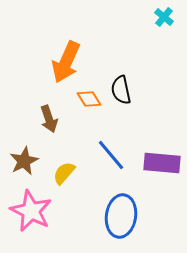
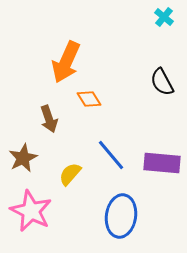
black semicircle: moved 41 px right, 8 px up; rotated 16 degrees counterclockwise
brown star: moved 1 px left, 3 px up
yellow semicircle: moved 6 px right, 1 px down
